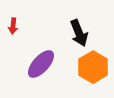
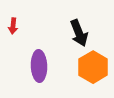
purple ellipse: moved 2 px left, 2 px down; rotated 44 degrees counterclockwise
